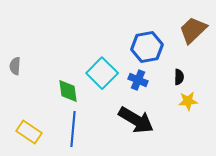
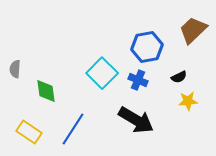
gray semicircle: moved 3 px down
black semicircle: rotated 63 degrees clockwise
green diamond: moved 22 px left
blue line: rotated 28 degrees clockwise
